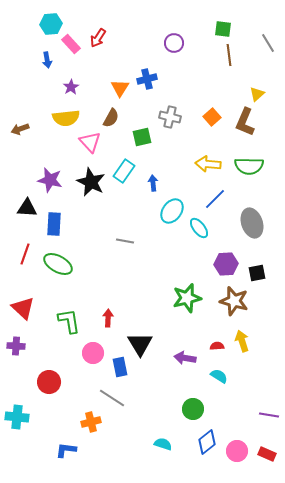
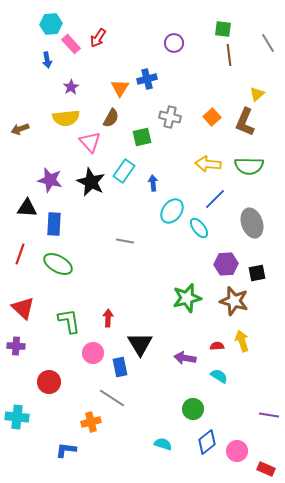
red line at (25, 254): moved 5 px left
red rectangle at (267, 454): moved 1 px left, 15 px down
